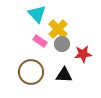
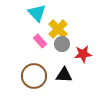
cyan triangle: moved 1 px up
pink rectangle: rotated 16 degrees clockwise
brown circle: moved 3 px right, 4 px down
